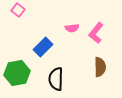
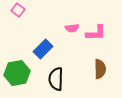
pink L-shape: rotated 130 degrees counterclockwise
blue rectangle: moved 2 px down
brown semicircle: moved 2 px down
